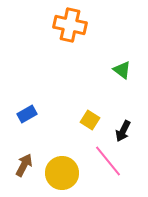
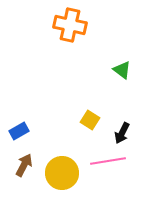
blue rectangle: moved 8 px left, 17 px down
black arrow: moved 1 px left, 2 px down
pink line: rotated 60 degrees counterclockwise
